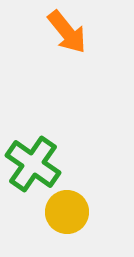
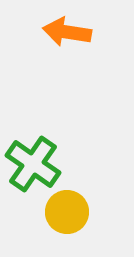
orange arrow: rotated 138 degrees clockwise
